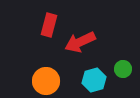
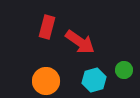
red rectangle: moved 2 px left, 2 px down
red arrow: rotated 120 degrees counterclockwise
green circle: moved 1 px right, 1 px down
